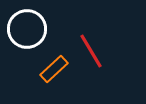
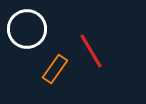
orange rectangle: moved 1 px right; rotated 12 degrees counterclockwise
